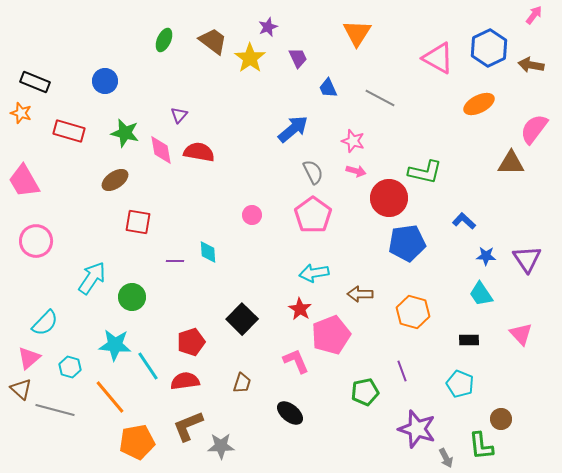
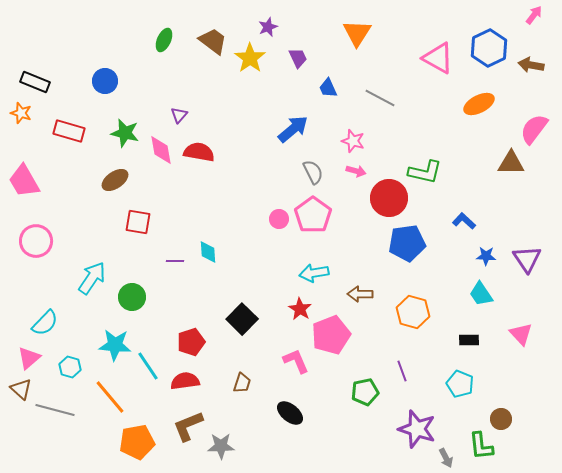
pink circle at (252, 215): moved 27 px right, 4 px down
